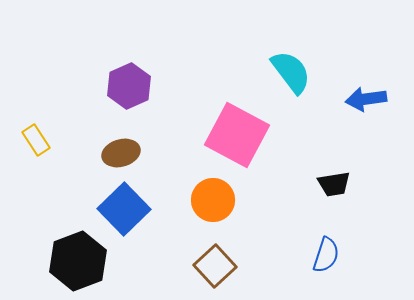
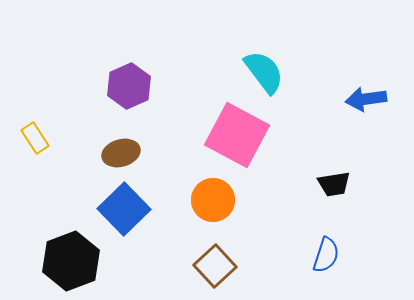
cyan semicircle: moved 27 px left
yellow rectangle: moved 1 px left, 2 px up
black hexagon: moved 7 px left
